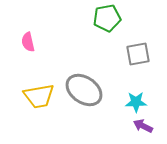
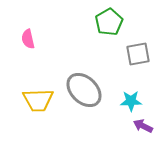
green pentagon: moved 2 px right, 4 px down; rotated 20 degrees counterclockwise
pink semicircle: moved 3 px up
gray ellipse: rotated 9 degrees clockwise
yellow trapezoid: moved 1 px left, 4 px down; rotated 8 degrees clockwise
cyan star: moved 5 px left, 1 px up
